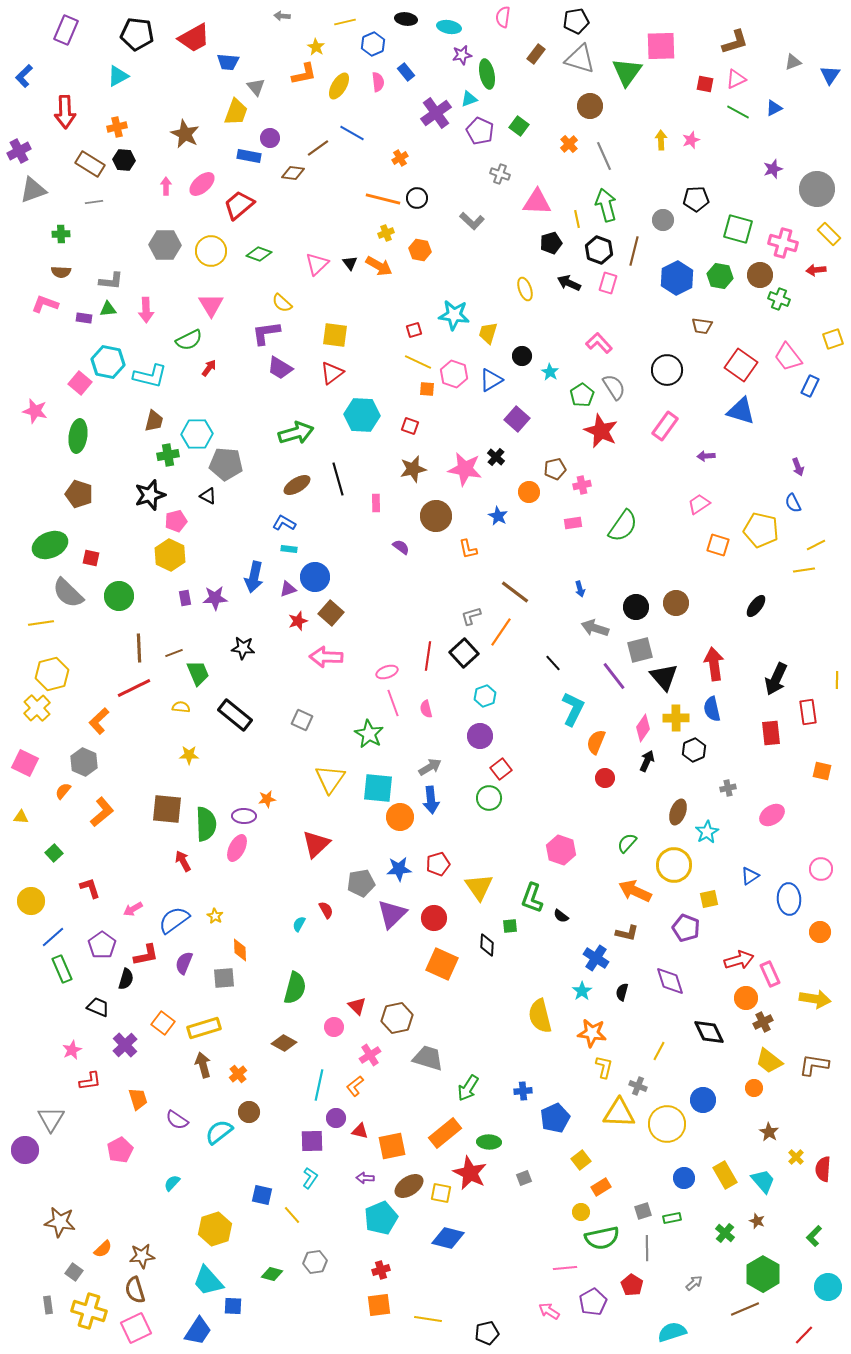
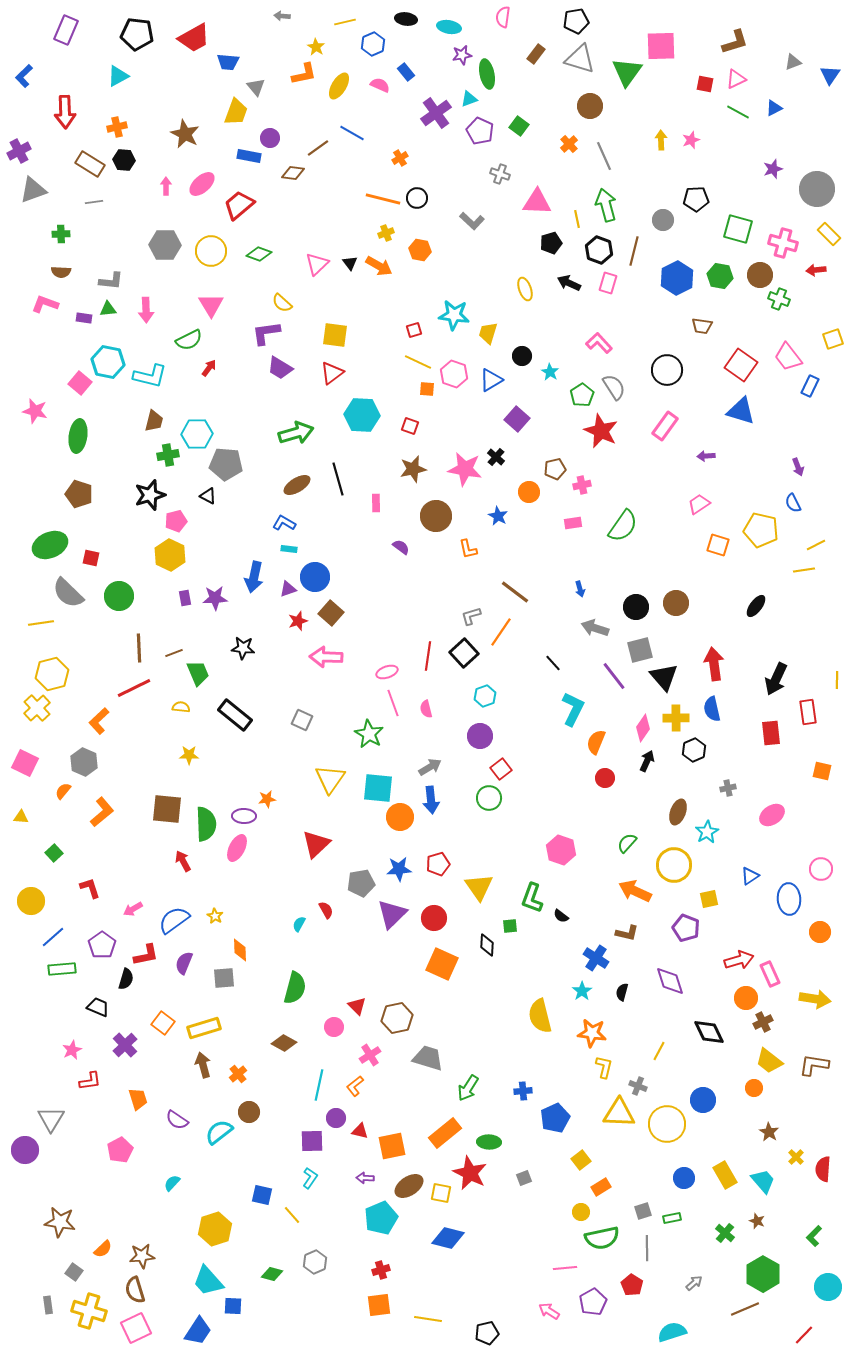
pink semicircle at (378, 82): moved 2 px right, 3 px down; rotated 60 degrees counterclockwise
green rectangle at (62, 969): rotated 72 degrees counterclockwise
gray hexagon at (315, 1262): rotated 15 degrees counterclockwise
